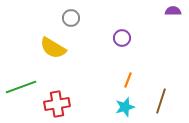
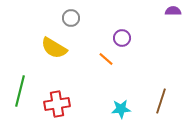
yellow semicircle: moved 1 px right
orange line: moved 22 px left, 21 px up; rotated 70 degrees counterclockwise
green line: moved 1 px left, 4 px down; rotated 56 degrees counterclockwise
cyan star: moved 4 px left, 2 px down; rotated 12 degrees clockwise
